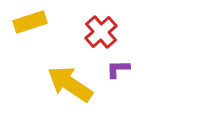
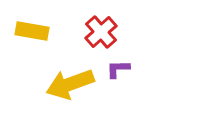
yellow rectangle: moved 2 px right, 9 px down; rotated 28 degrees clockwise
yellow arrow: rotated 54 degrees counterclockwise
